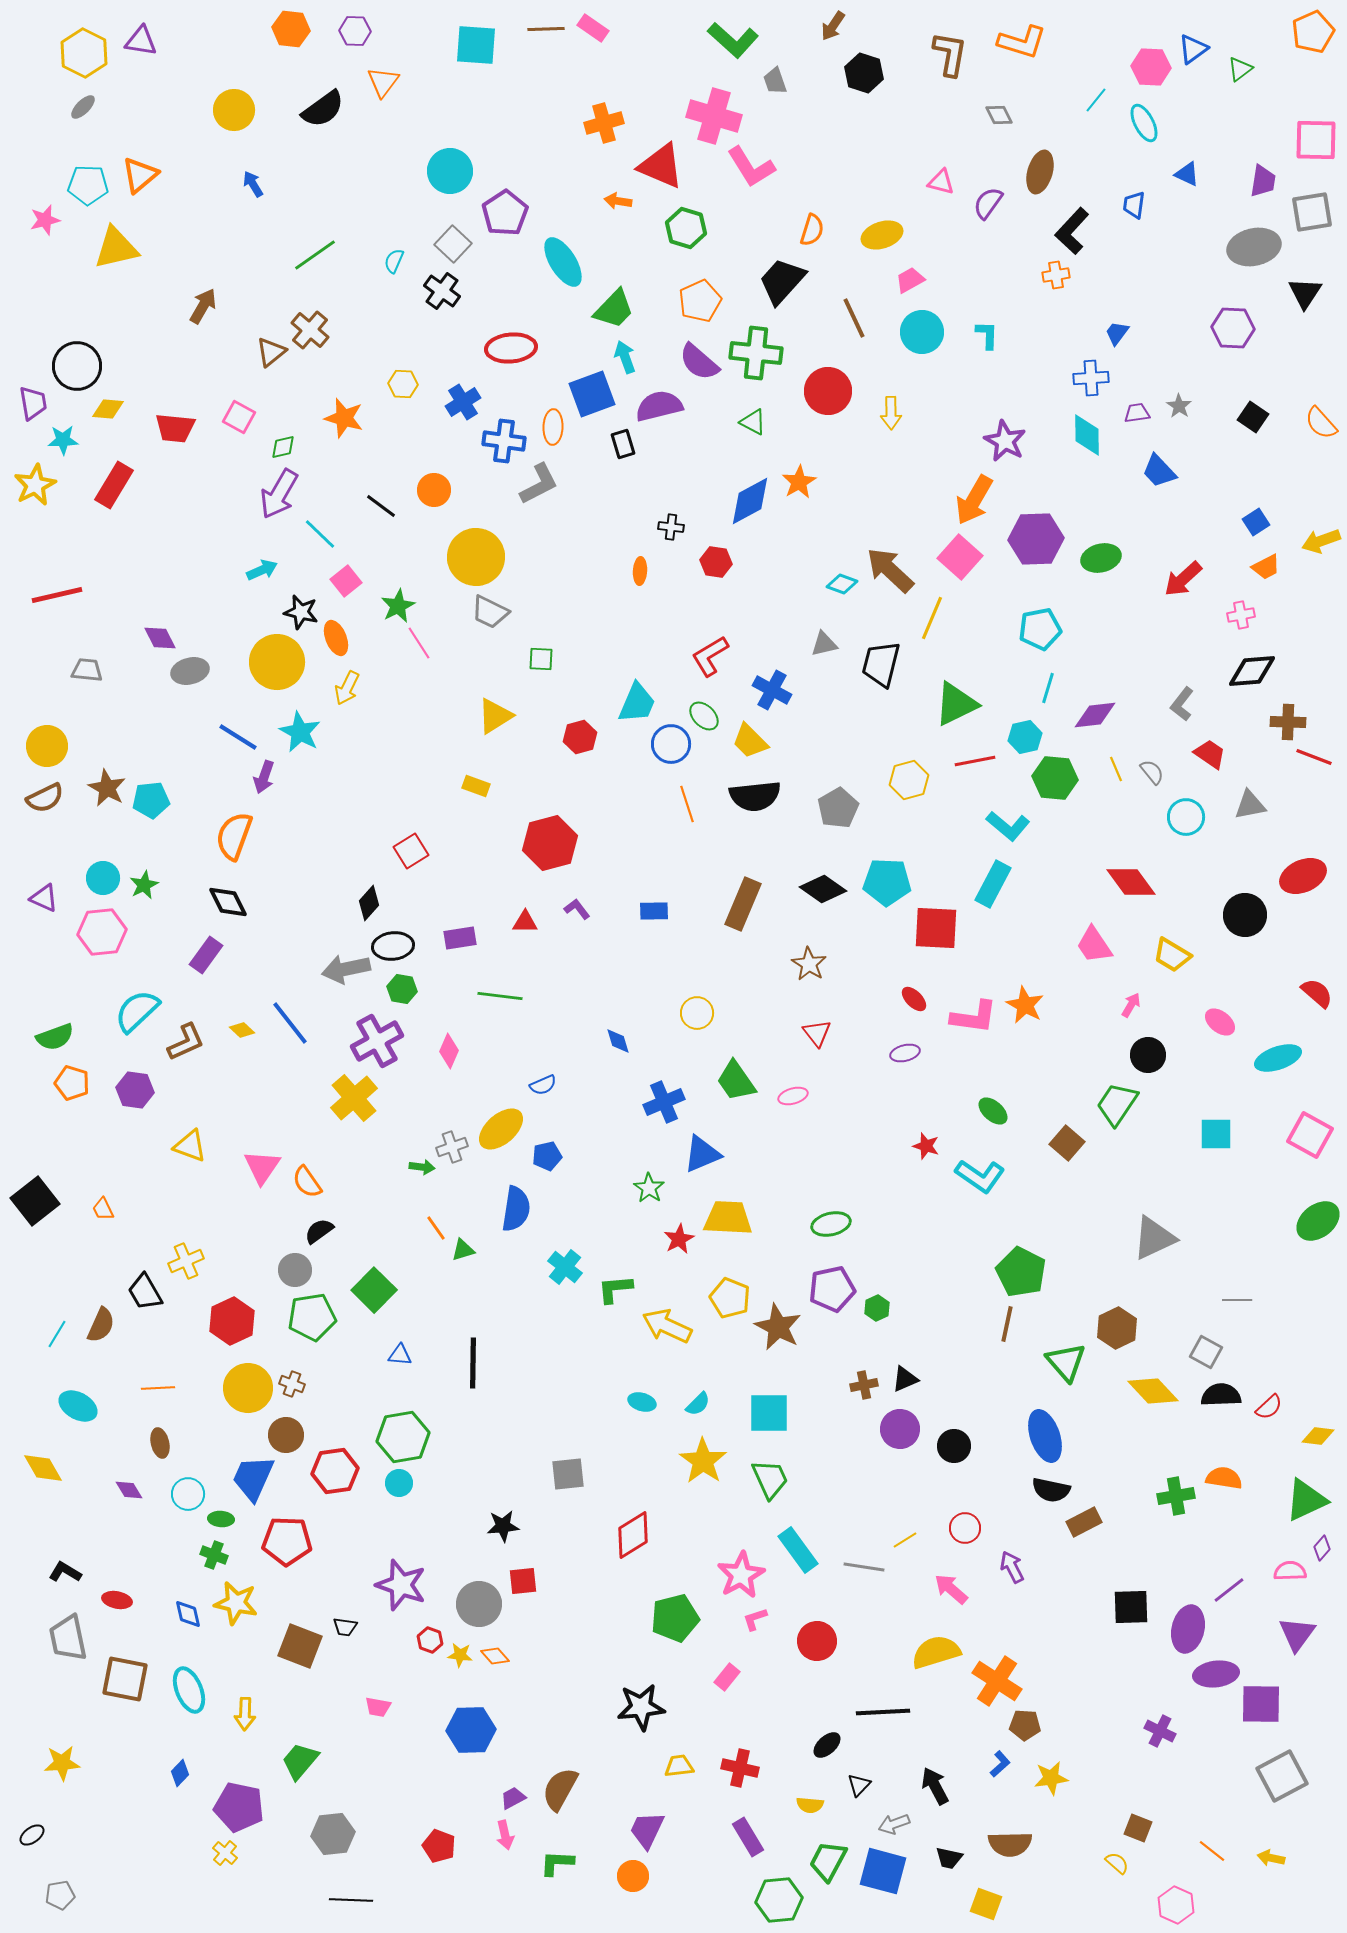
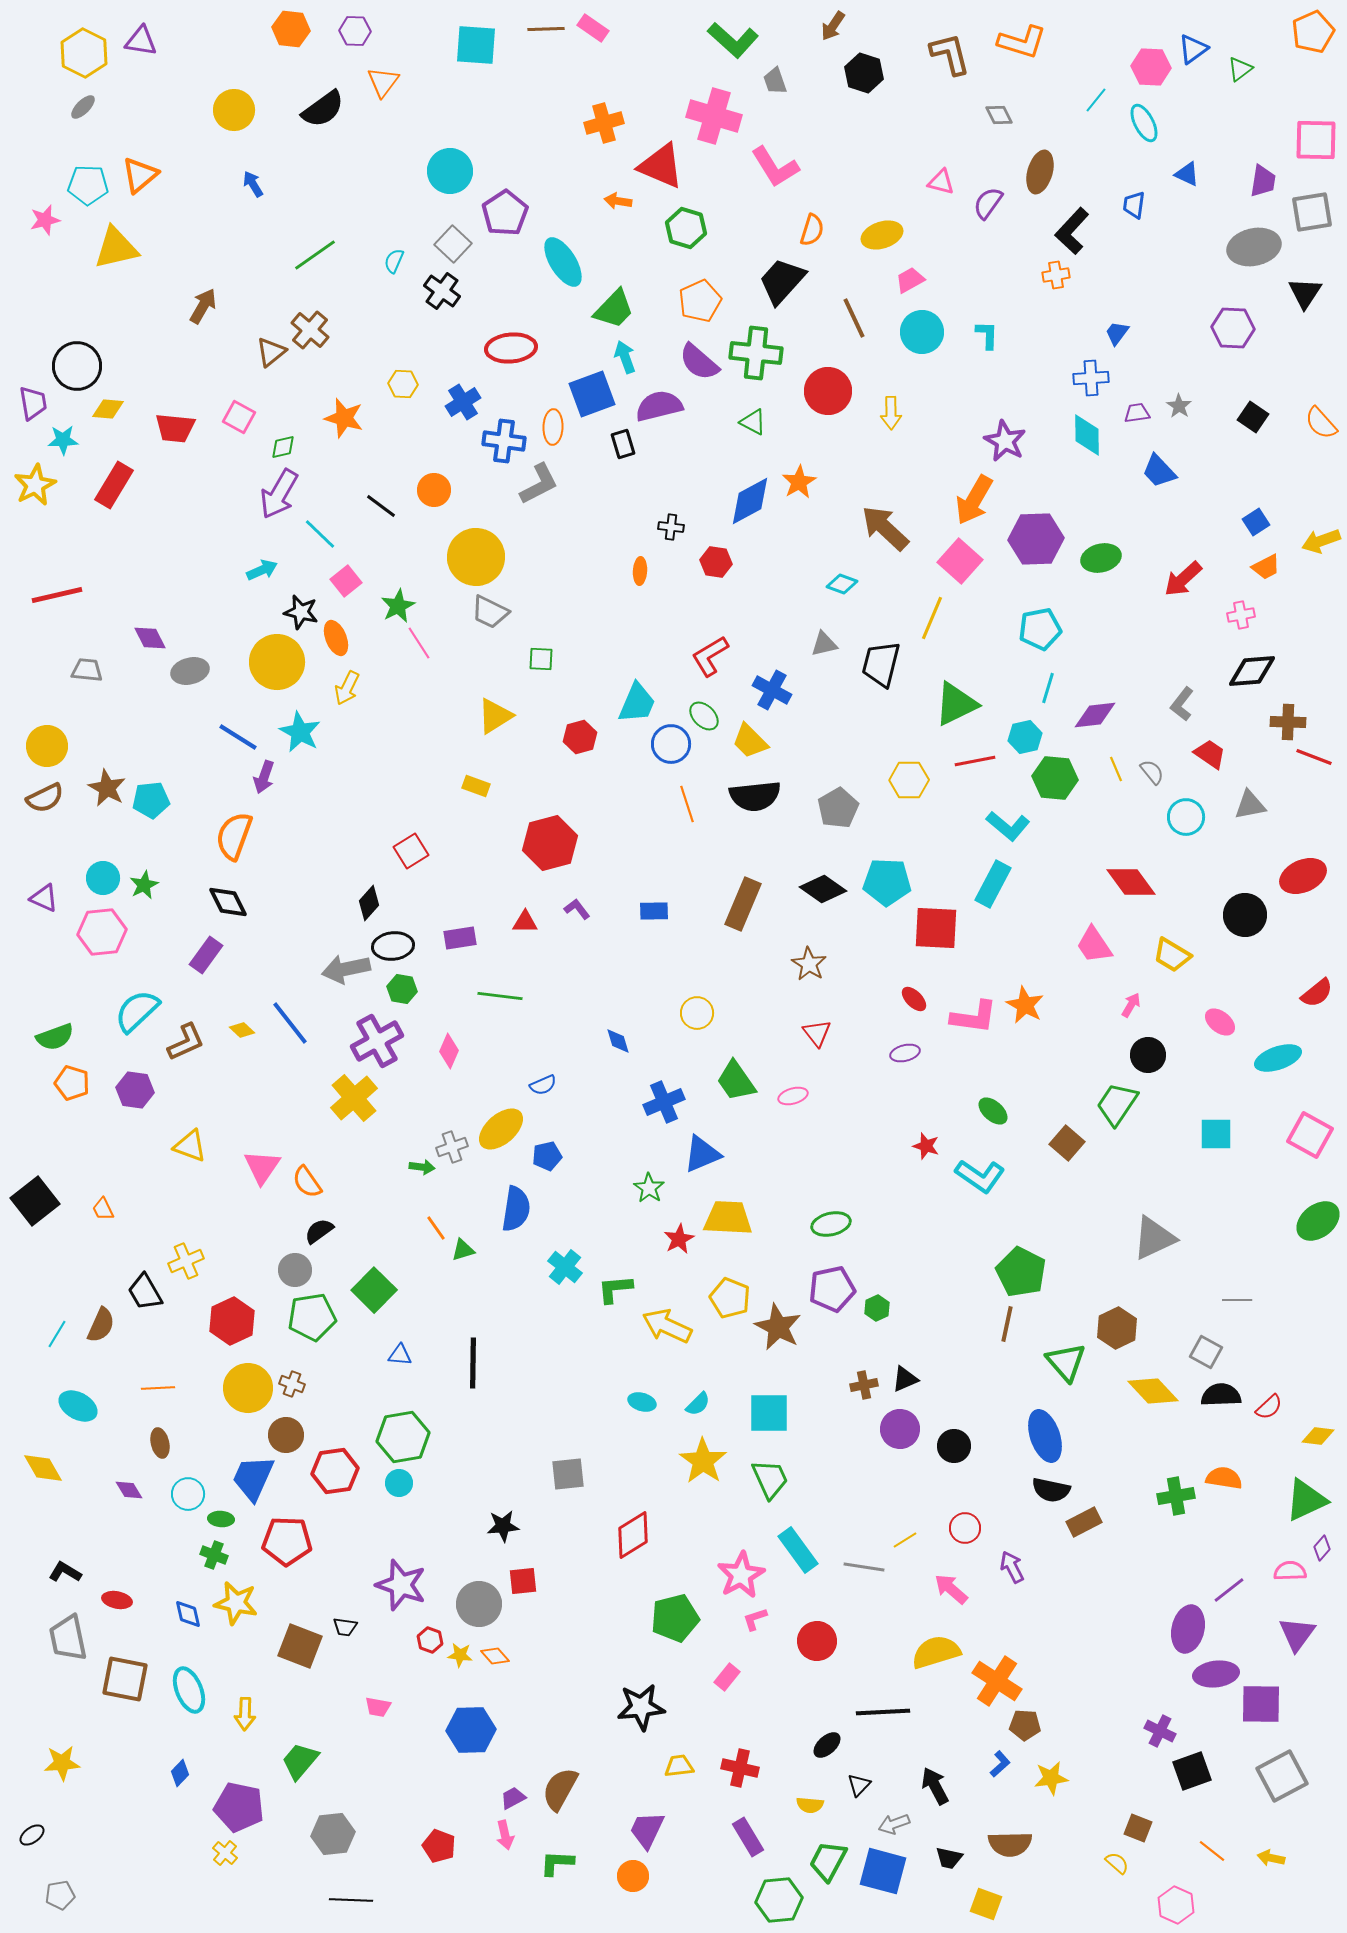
brown L-shape at (950, 54): rotated 24 degrees counterclockwise
pink L-shape at (751, 167): moved 24 px right
pink square at (960, 557): moved 4 px down
brown arrow at (890, 570): moved 5 px left, 42 px up
purple diamond at (160, 638): moved 10 px left
yellow hexagon at (909, 780): rotated 15 degrees clockwise
red semicircle at (1317, 993): rotated 100 degrees clockwise
black square at (1131, 1607): moved 61 px right, 164 px down; rotated 18 degrees counterclockwise
